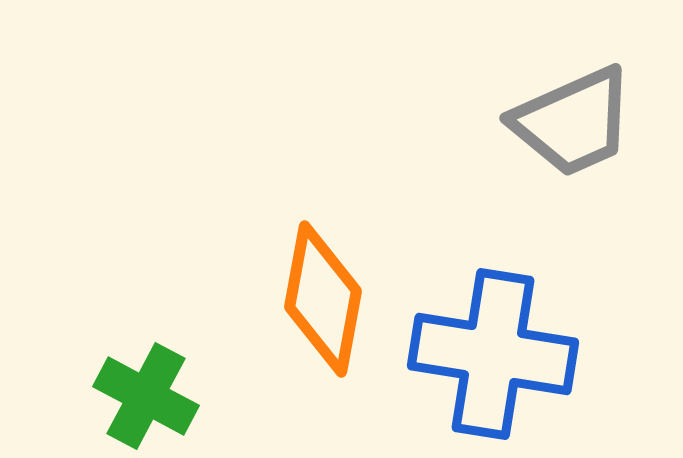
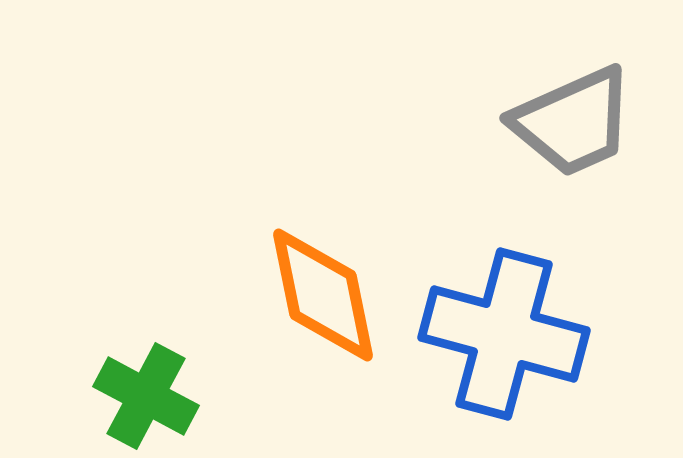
orange diamond: moved 4 px up; rotated 22 degrees counterclockwise
blue cross: moved 11 px right, 20 px up; rotated 6 degrees clockwise
